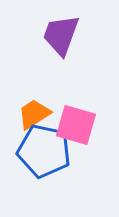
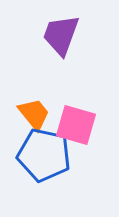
orange trapezoid: rotated 84 degrees clockwise
blue pentagon: moved 4 px down
